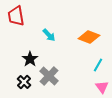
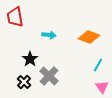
red trapezoid: moved 1 px left, 1 px down
cyan arrow: rotated 40 degrees counterclockwise
